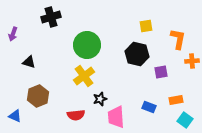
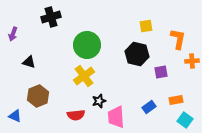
black star: moved 1 px left, 2 px down
blue rectangle: rotated 56 degrees counterclockwise
